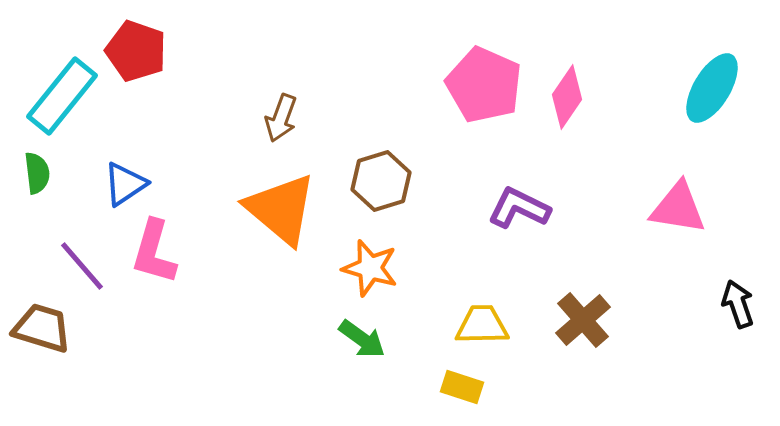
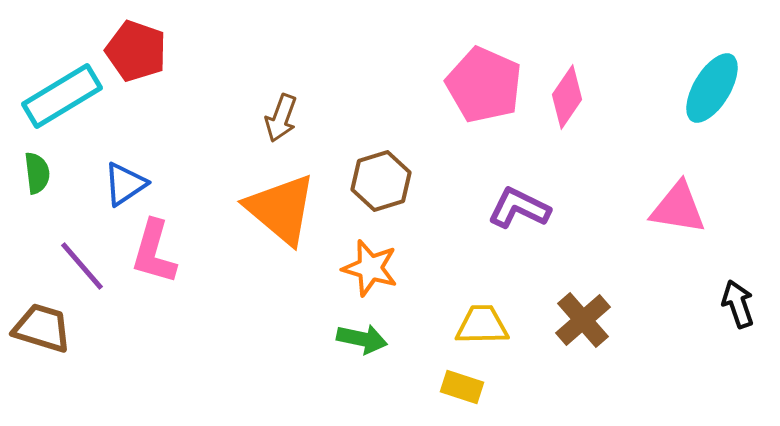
cyan rectangle: rotated 20 degrees clockwise
green arrow: rotated 24 degrees counterclockwise
